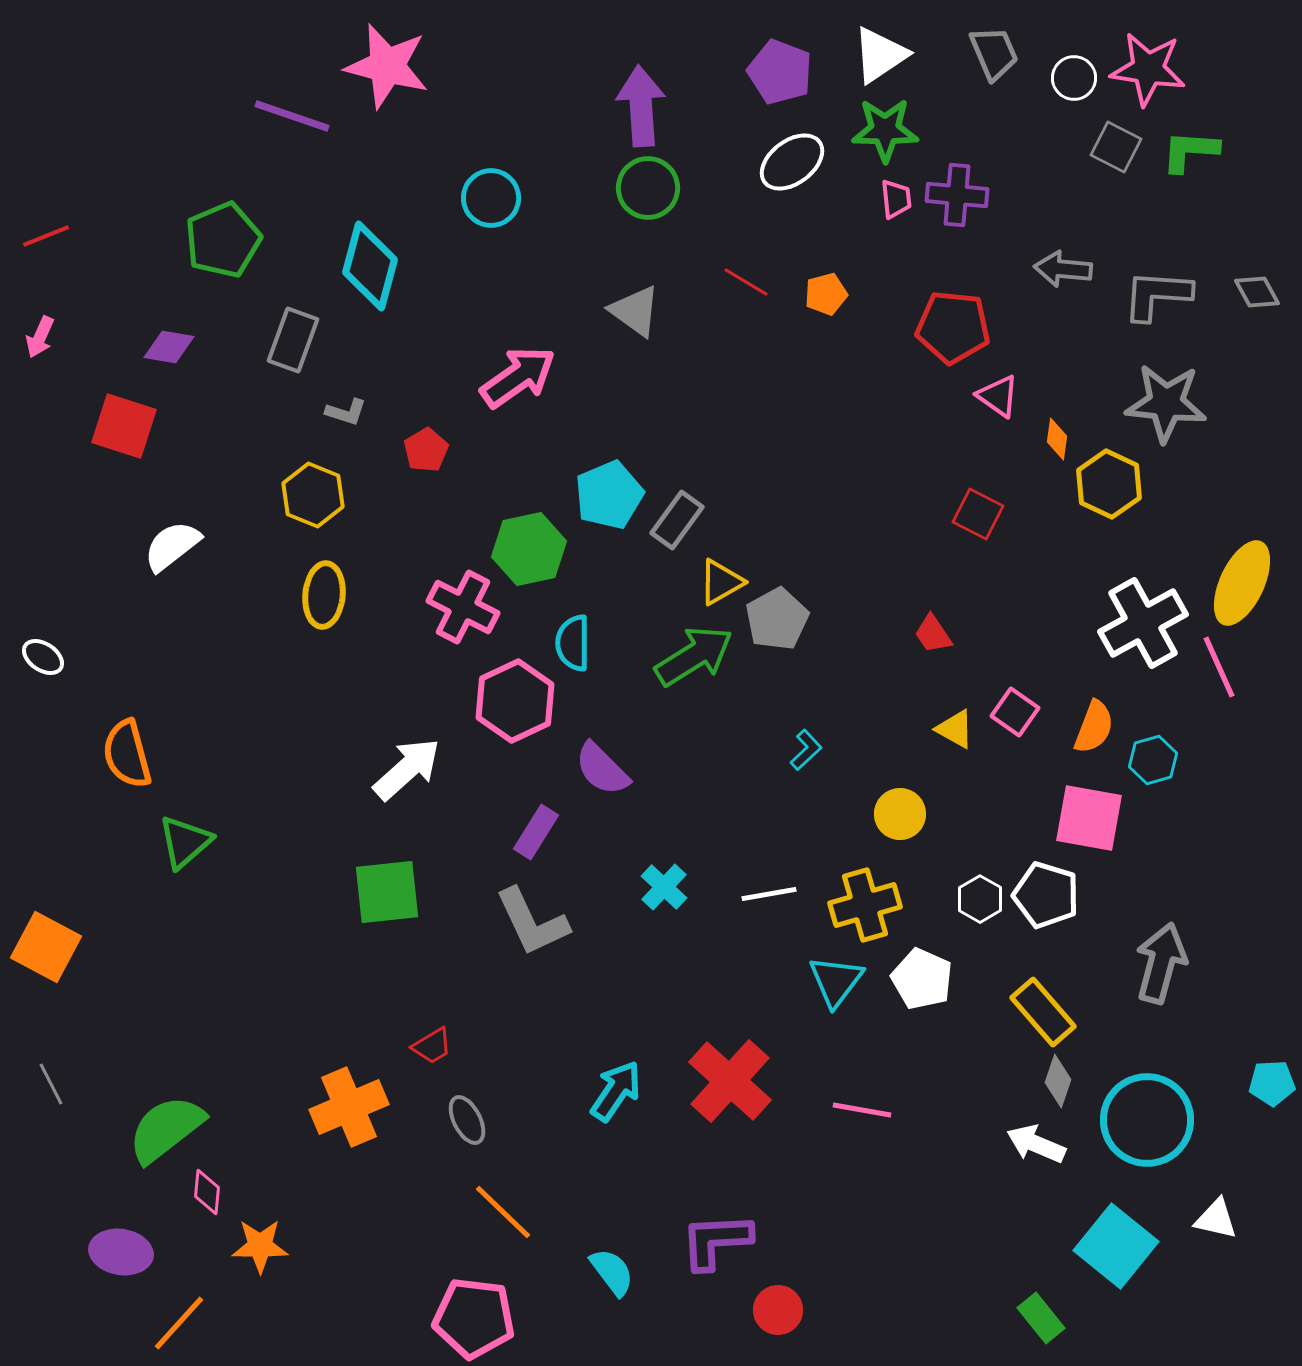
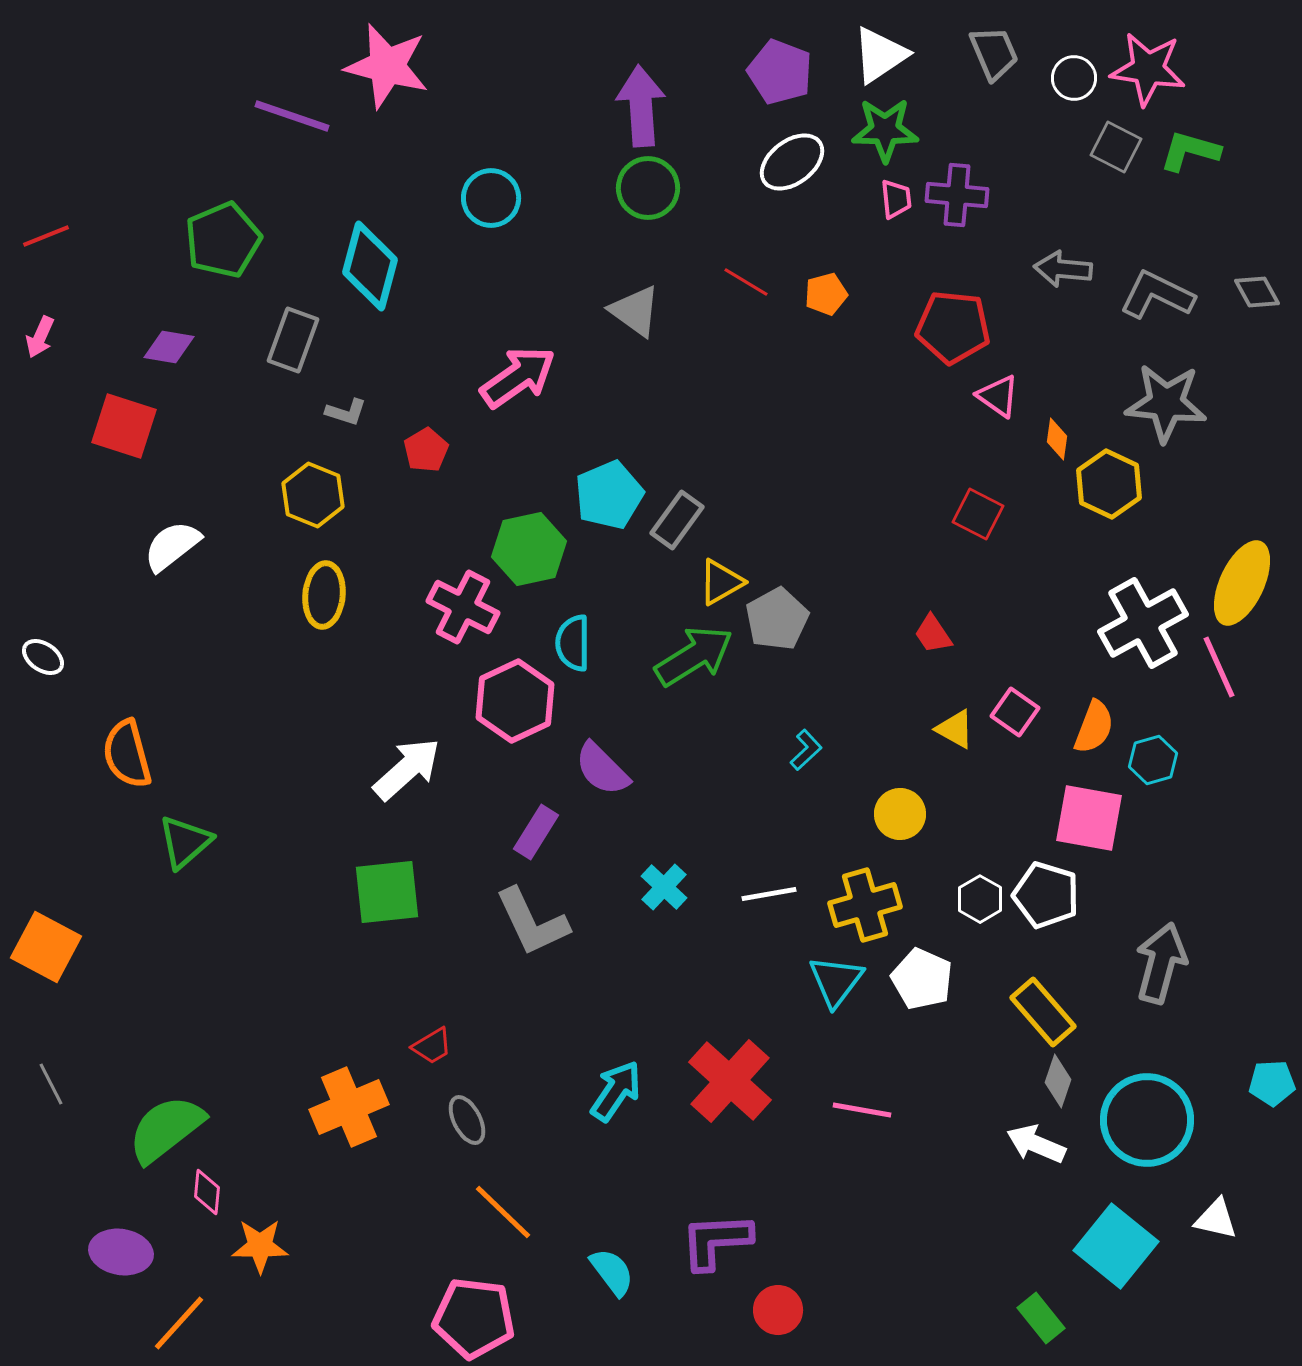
green L-shape at (1190, 151): rotated 12 degrees clockwise
gray L-shape at (1157, 295): rotated 22 degrees clockwise
